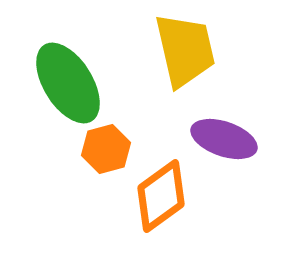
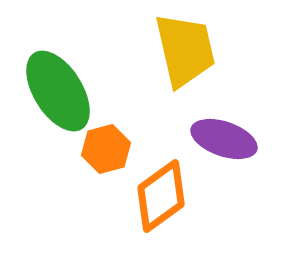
green ellipse: moved 10 px left, 8 px down
